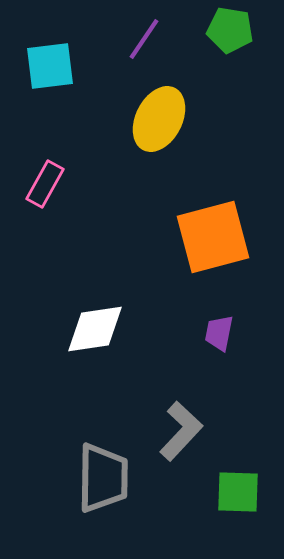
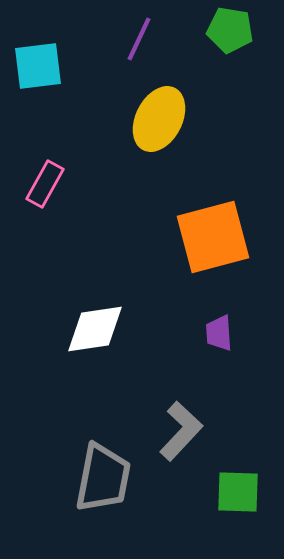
purple line: moved 5 px left; rotated 9 degrees counterclockwise
cyan square: moved 12 px left
purple trapezoid: rotated 15 degrees counterclockwise
gray trapezoid: rotated 10 degrees clockwise
